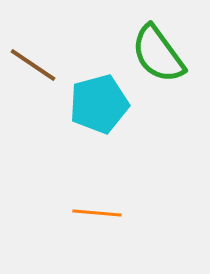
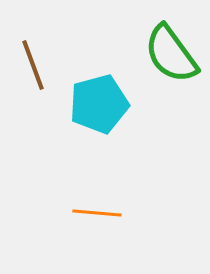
green semicircle: moved 13 px right
brown line: rotated 36 degrees clockwise
